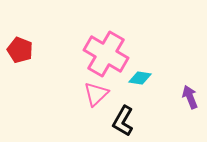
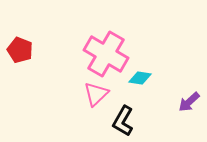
purple arrow: moved 1 px left, 5 px down; rotated 110 degrees counterclockwise
